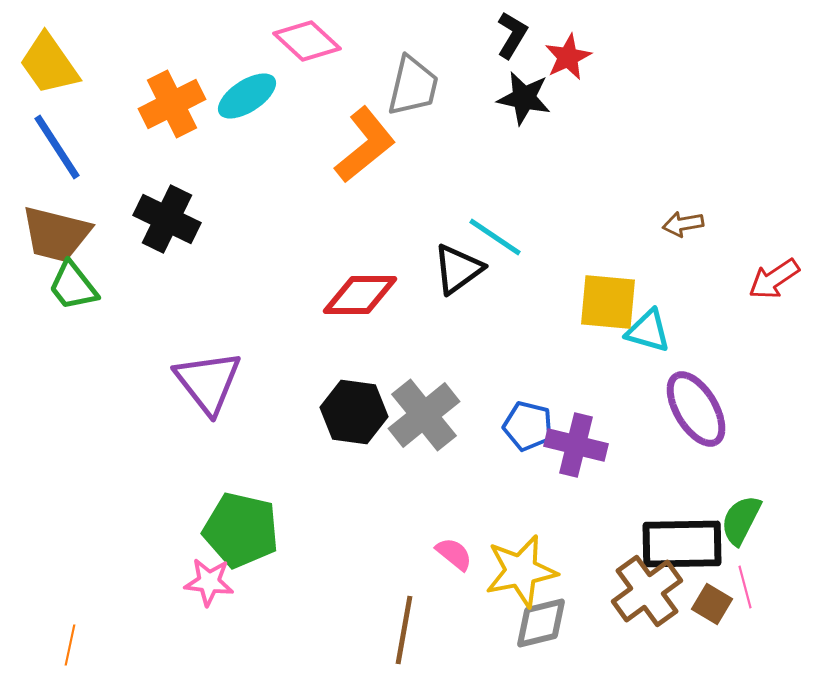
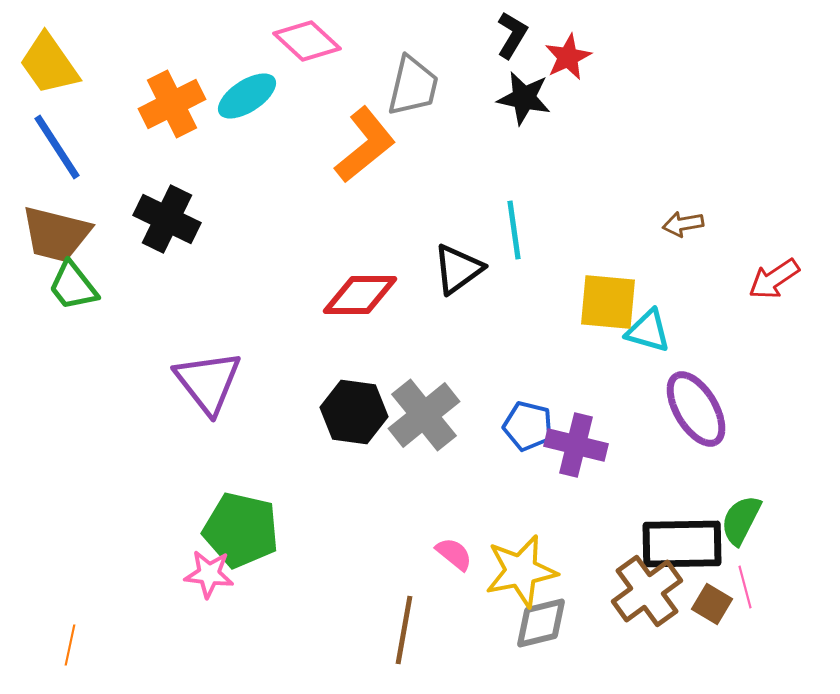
cyan line: moved 19 px right, 7 px up; rotated 48 degrees clockwise
pink star: moved 8 px up
